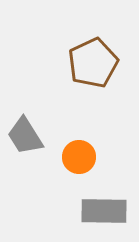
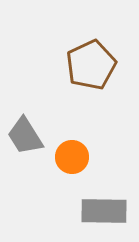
brown pentagon: moved 2 px left, 2 px down
orange circle: moved 7 px left
